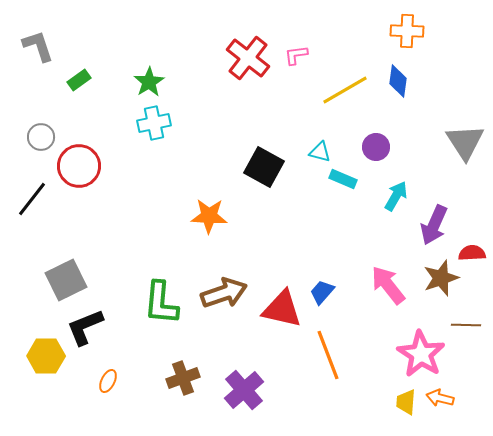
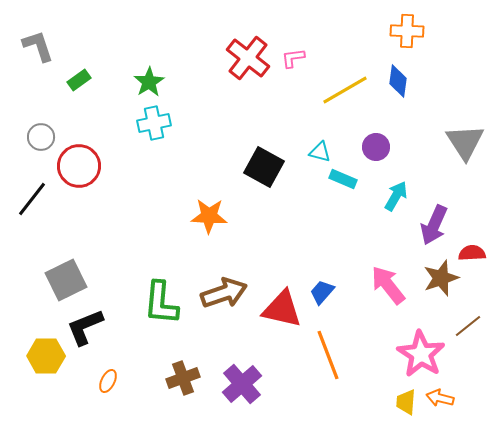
pink L-shape: moved 3 px left, 3 px down
brown line: moved 2 px right, 1 px down; rotated 40 degrees counterclockwise
purple cross: moved 2 px left, 6 px up
